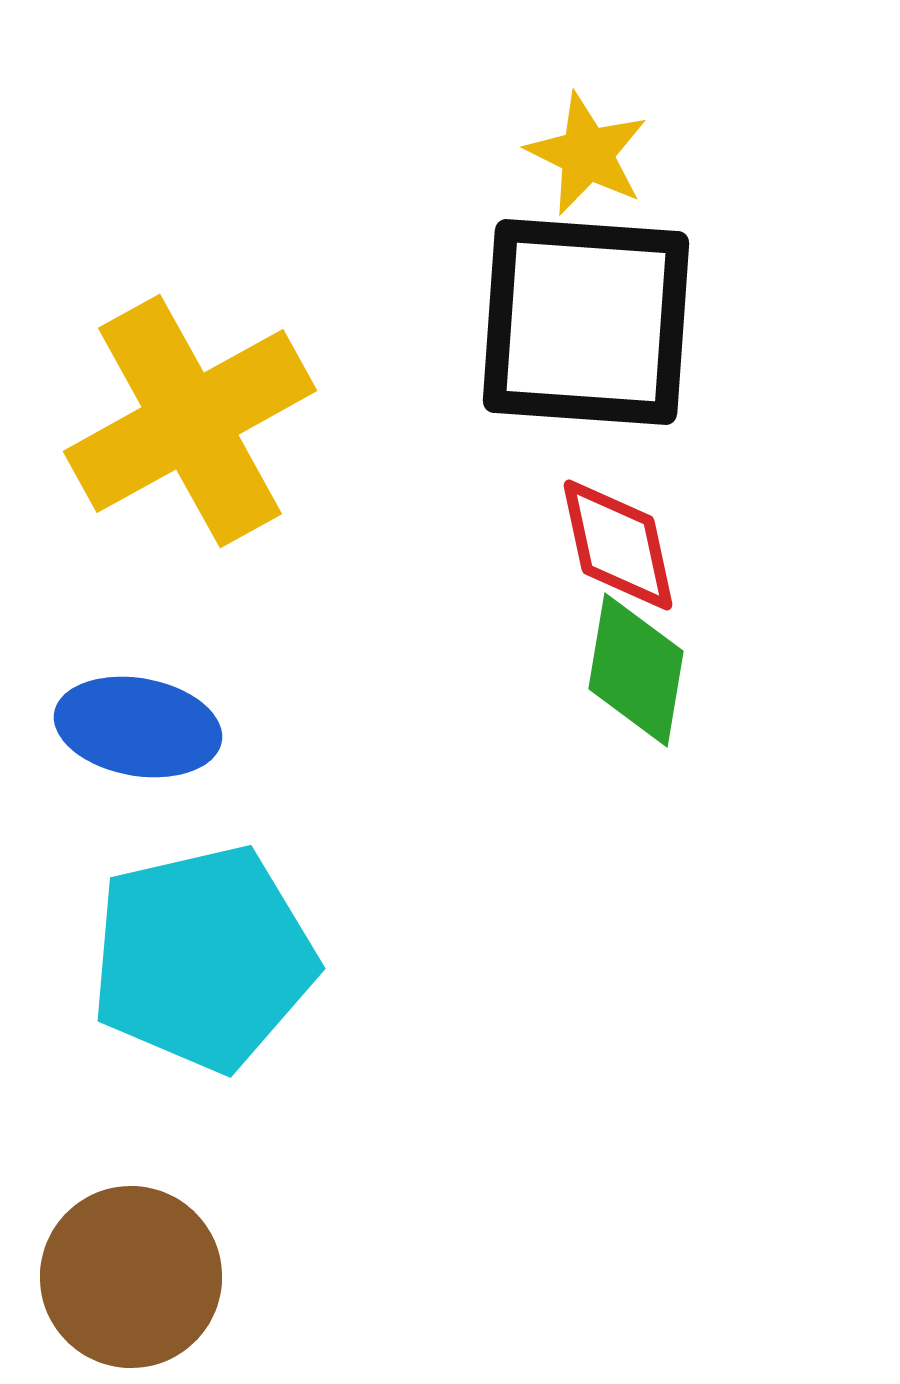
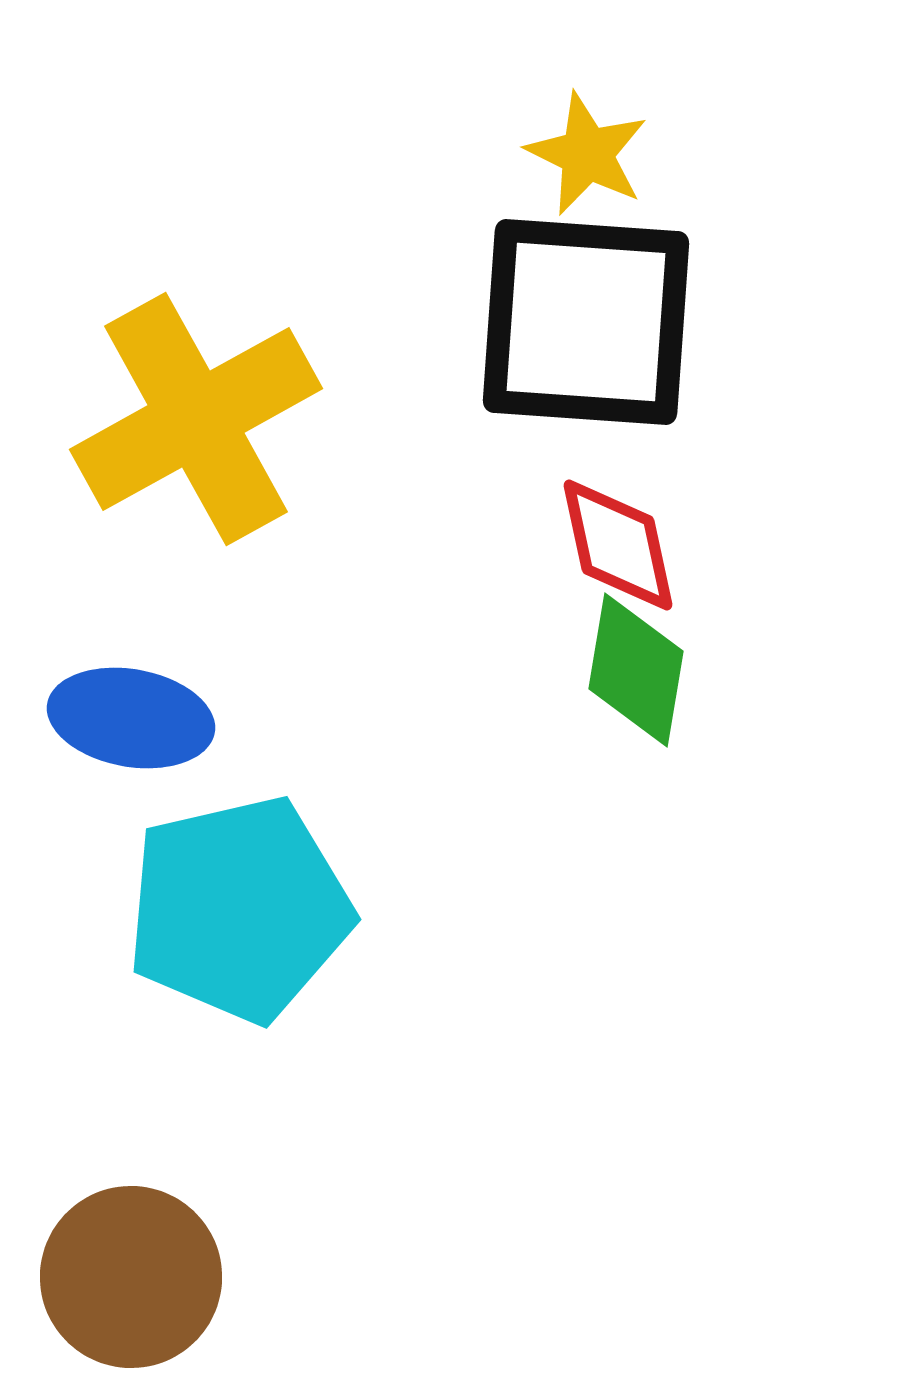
yellow cross: moved 6 px right, 2 px up
blue ellipse: moved 7 px left, 9 px up
cyan pentagon: moved 36 px right, 49 px up
